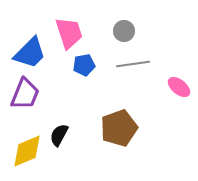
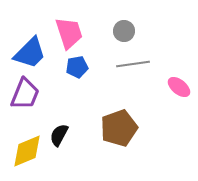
blue pentagon: moved 7 px left, 2 px down
